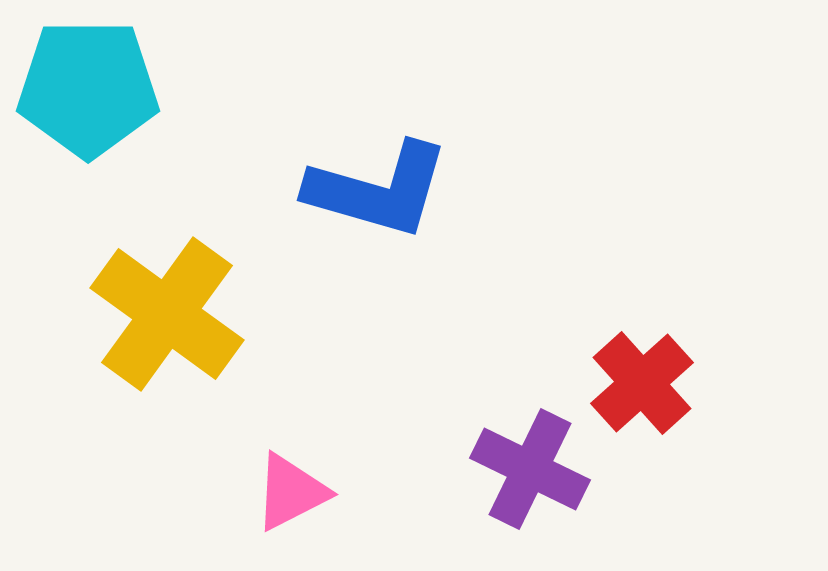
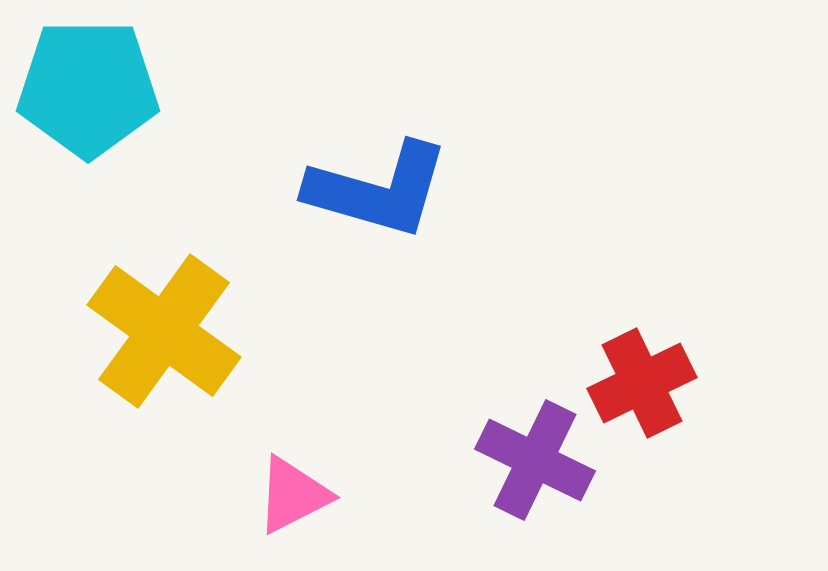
yellow cross: moved 3 px left, 17 px down
red cross: rotated 16 degrees clockwise
purple cross: moved 5 px right, 9 px up
pink triangle: moved 2 px right, 3 px down
